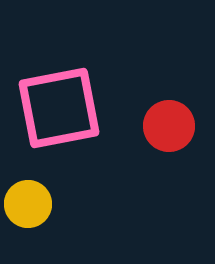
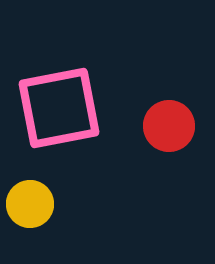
yellow circle: moved 2 px right
